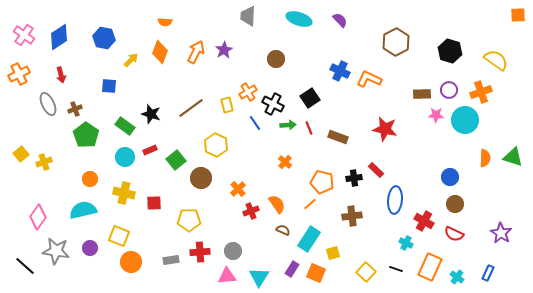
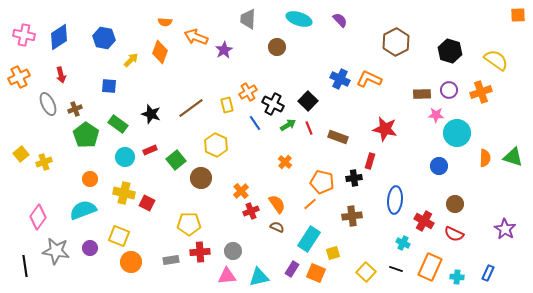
gray trapezoid at (248, 16): moved 3 px down
pink cross at (24, 35): rotated 25 degrees counterclockwise
orange arrow at (196, 52): moved 15 px up; rotated 95 degrees counterclockwise
brown circle at (276, 59): moved 1 px right, 12 px up
blue cross at (340, 71): moved 8 px down
orange cross at (19, 74): moved 3 px down
black square at (310, 98): moved 2 px left, 3 px down; rotated 12 degrees counterclockwise
cyan circle at (465, 120): moved 8 px left, 13 px down
green arrow at (288, 125): rotated 28 degrees counterclockwise
green rectangle at (125, 126): moved 7 px left, 2 px up
red rectangle at (376, 170): moved 6 px left, 9 px up; rotated 63 degrees clockwise
blue circle at (450, 177): moved 11 px left, 11 px up
orange cross at (238, 189): moved 3 px right, 2 px down
red square at (154, 203): moved 7 px left; rotated 28 degrees clockwise
cyan semicircle at (83, 210): rotated 8 degrees counterclockwise
yellow pentagon at (189, 220): moved 4 px down
brown semicircle at (283, 230): moved 6 px left, 3 px up
purple star at (501, 233): moved 4 px right, 4 px up
cyan cross at (406, 243): moved 3 px left
black line at (25, 266): rotated 40 degrees clockwise
cyan triangle at (259, 277): rotated 45 degrees clockwise
cyan cross at (457, 277): rotated 32 degrees counterclockwise
